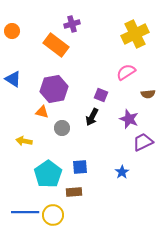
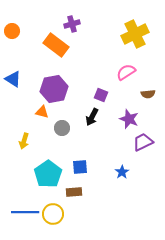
yellow arrow: rotated 84 degrees counterclockwise
yellow circle: moved 1 px up
